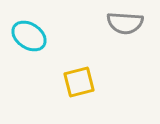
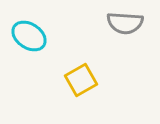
yellow square: moved 2 px right, 2 px up; rotated 16 degrees counterclockwise
